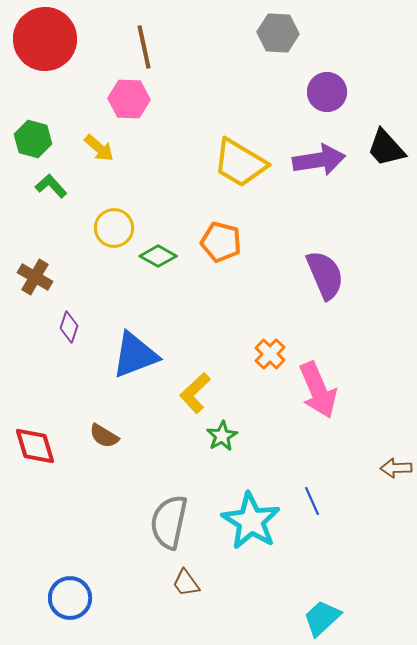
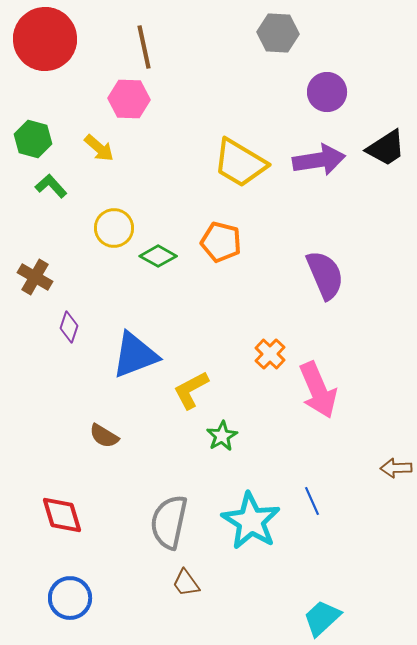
black trapezoid: rotated 81 degrees counterclockwise
yellow L-shape: moved 4 px left, 3 px up; rotated 15 degrees clockwise
red diamond: moved 27 px right, 69 px down
